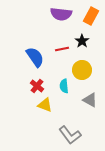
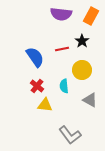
yellow triangle: rotated 14 degrees counterclockwise
